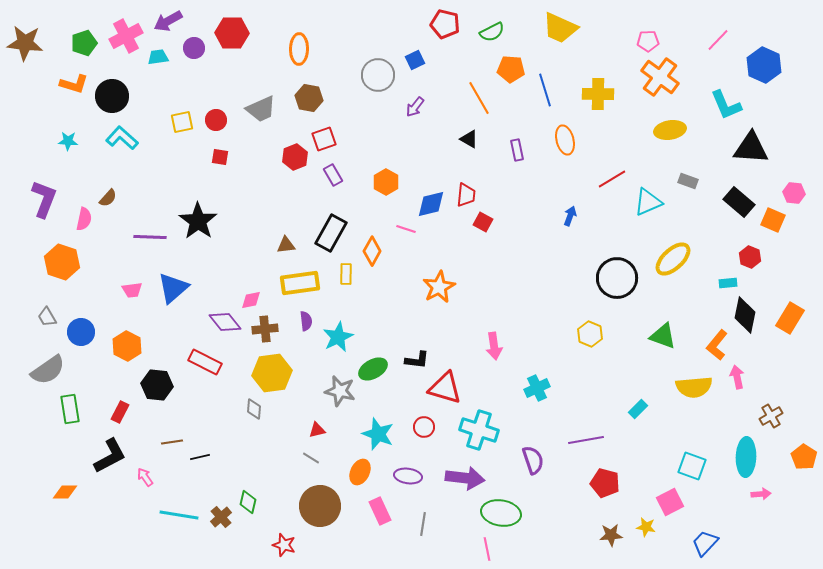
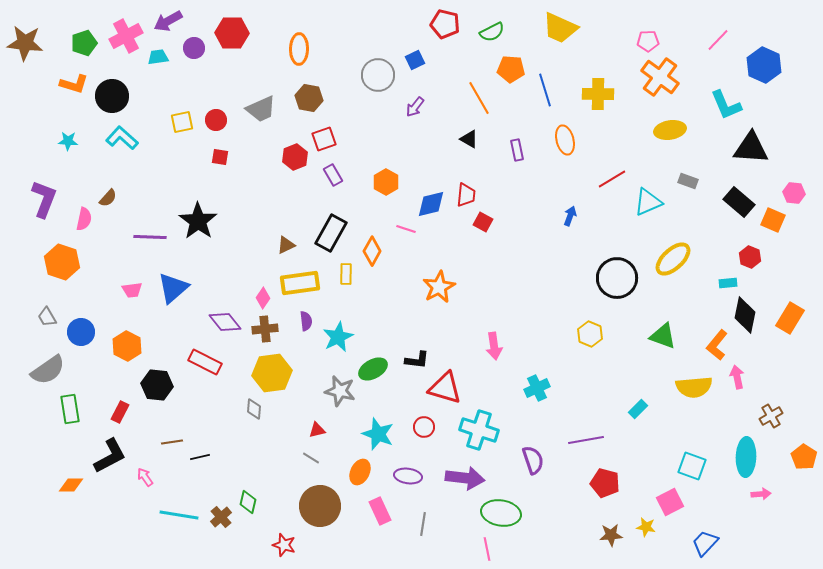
brown triangle at (286, 245): rotated 18 degrees counterclockwise
pink diamond at (251, 300): moved 12 px right, 2 px up; rotated 45 degrees counterclockwise
orange diamond at (65, 492): moved 6 px right, 7 px up
